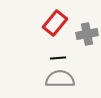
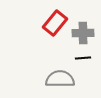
gray cross: moved 4 px left, 1 px up; rotated 10 degrees clockwise
black line: moved 25 px right
